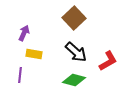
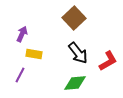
purple arrow: moved 2 px left, 1 px down
black arrow: moved 2 px right, 1 px down; rotated 10 degrees clockwise
purple line: rotated 21 degrees clockwise
green diamond: moved 1 px right, 3 px down; rotated 20 degrees counterclockwise
